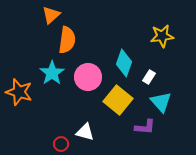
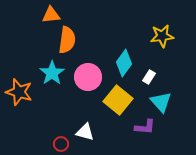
orange triangle: rotated 36 degrees clockwise
cyan diamond: rotated 16 degrees clockwise
